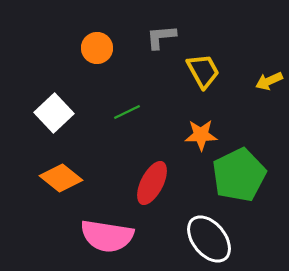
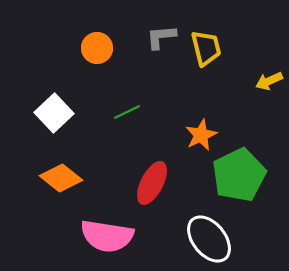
yellow trapezoid: moved 3 px right, 23 px up; rotated 15 degrees clockwise
orange star: rotated 24 degrees counterclockwise
